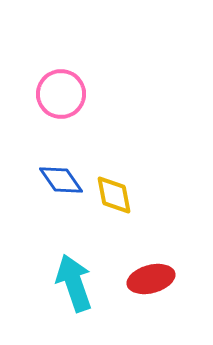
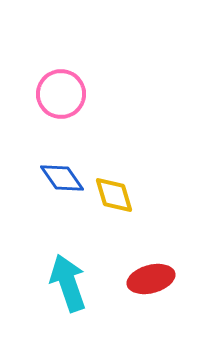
blue diamond: moved 1 px right, 2 px up
yellow diamond: rotated 6 degrees counterclockwise
cyan arrow: moved 6 px left
